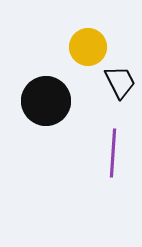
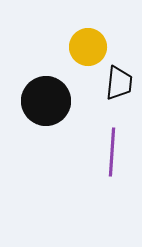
black trapezoid: moved 1 px left, 1 px down; rotated 33 degrees clockwise
purple line: moved 1 px left, 1 px up
